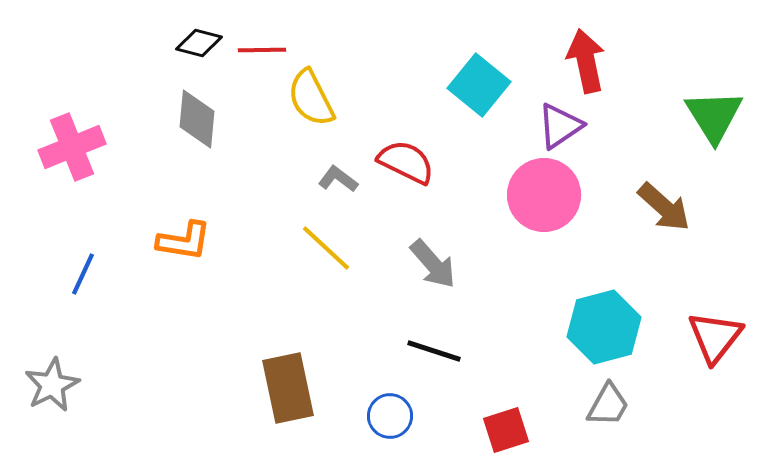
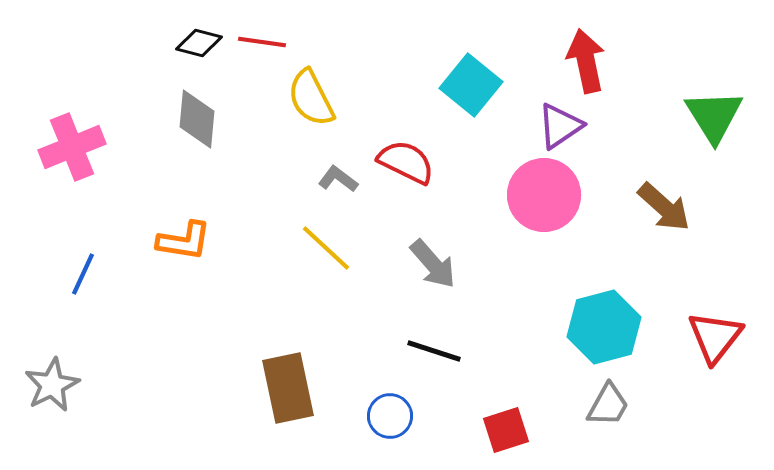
red line: moved 8 px up; rotated 9 degrees clockwise
cyan square: moved 8 px left
